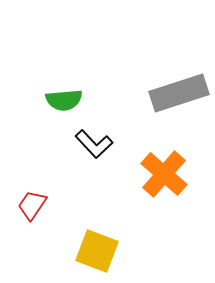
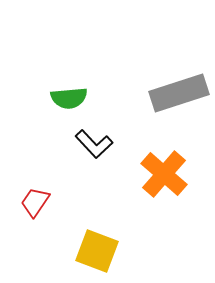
green semicircle: moved 5 px right, 2 px up
red trapezoid: moved 3 px right, 3 px up
